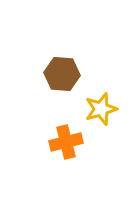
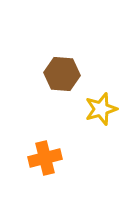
orange cross: moved 21 px left, 16 px down
